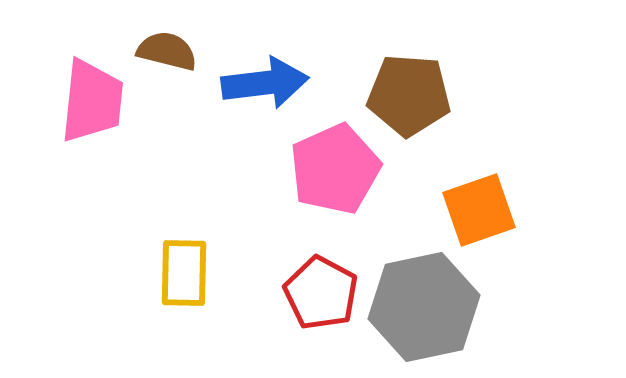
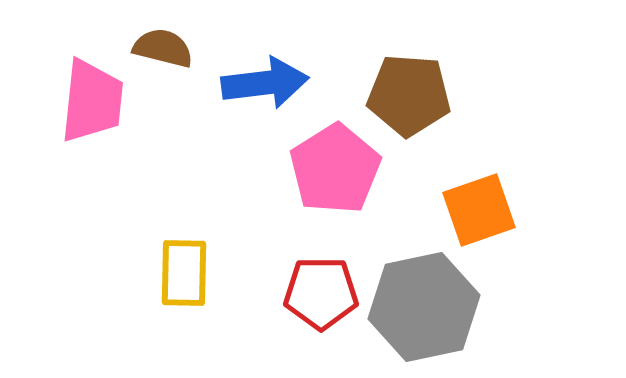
brown semicircle: moved 4 px left, 3 px up
pink pentagon: rotated 8 degrees counterclockwise
red pentagon: rotated 28 degrees counterclockwise
